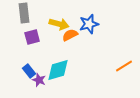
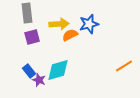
gray rectangle: moved 3 px right
yellow arrow: rotated 18 degrees counterclockwise
